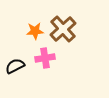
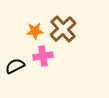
pink cross: moved 2 px left, 2 px up
